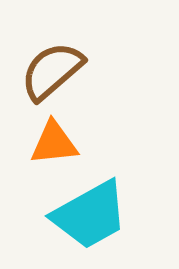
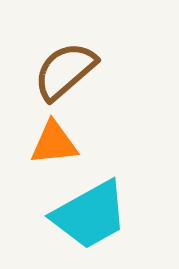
brown semicircle: moved 13 px right
